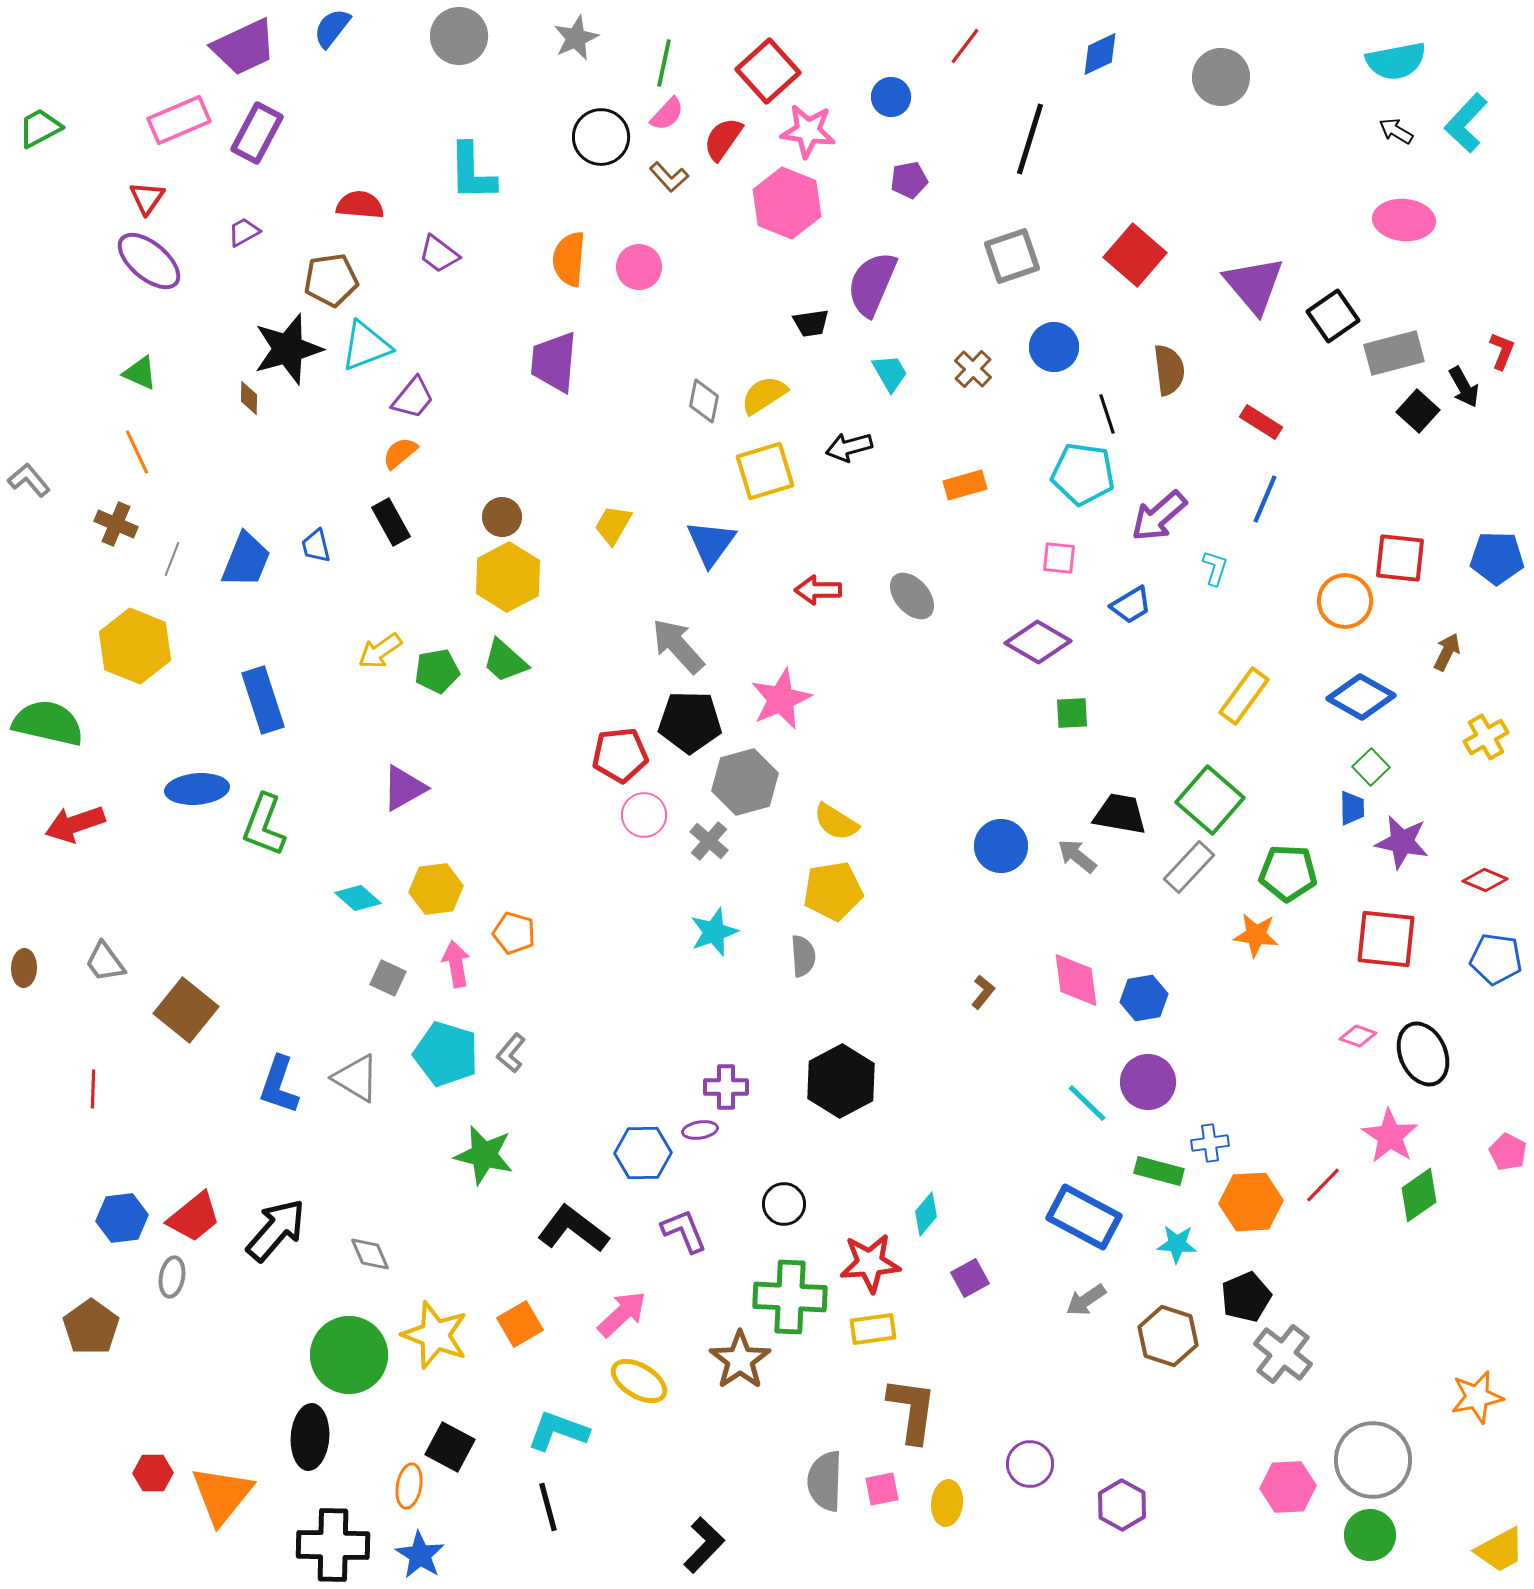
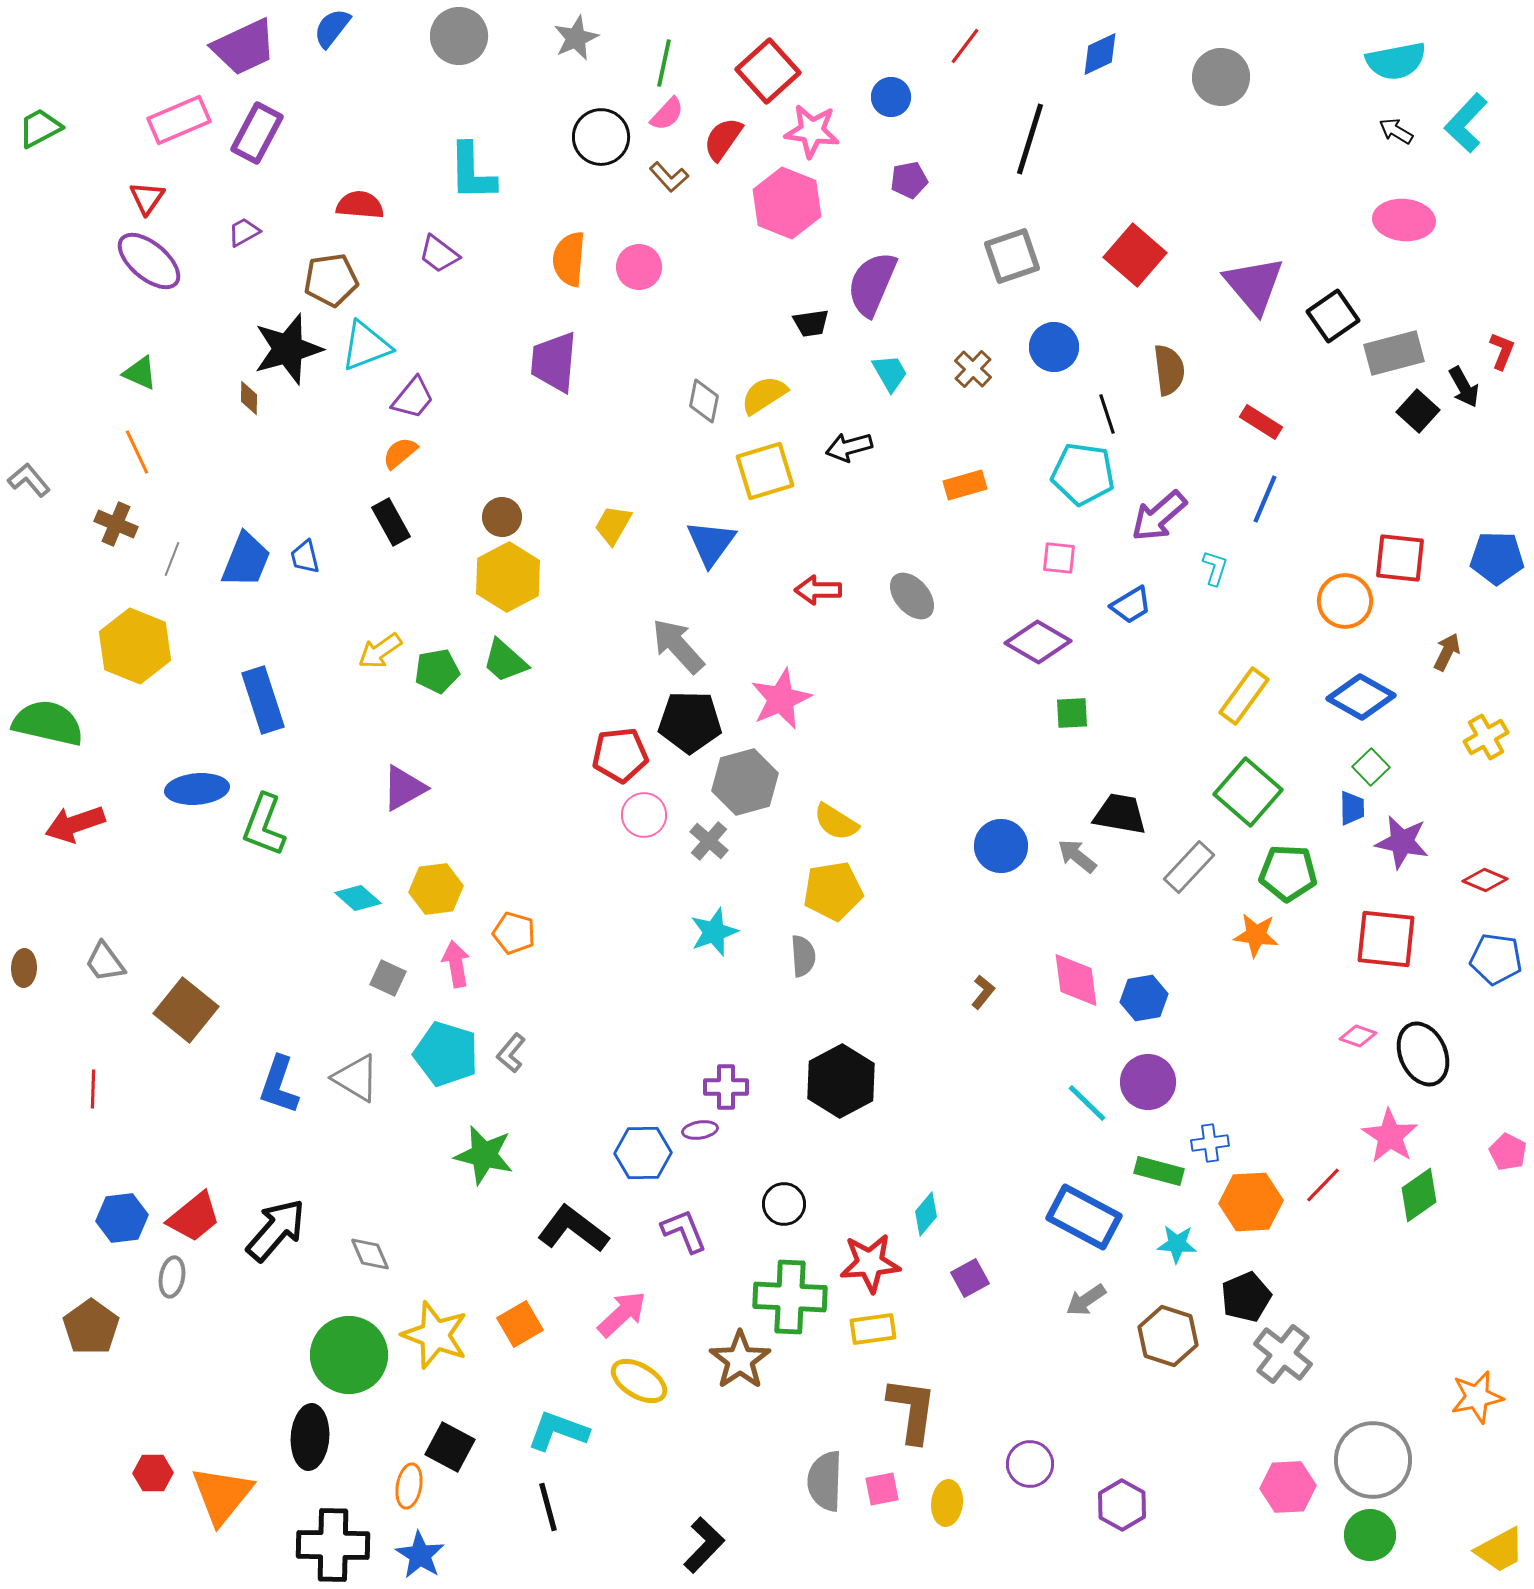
pink star at (808, 131): moved 4 px right
blue trapezoid at (316, 546): moved 11 px left, 11 px down
green square at (1210, 800): moved 38 px right, 8 px up
